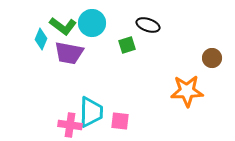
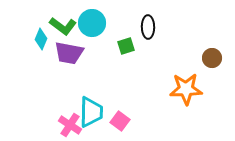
black ellipse: moved 2 px down; rotated 70 degrees clockwise
green square: moved 1 px left, 1 px down
orange star: moved 1 px left, 2 px up
pink square: rotated 30 degrees clockwise
pink cross: rotated 25 degrees clockwise
